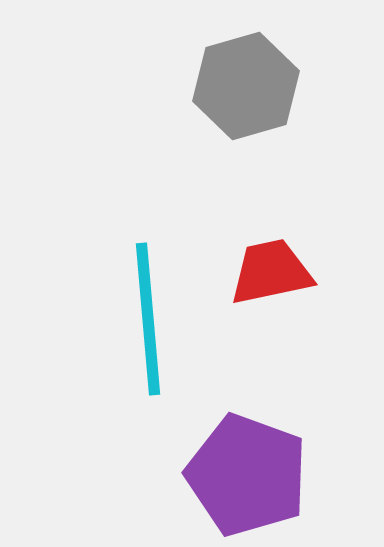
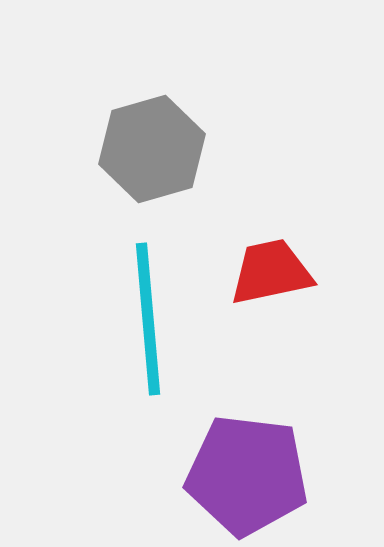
gray hexagon: moved 94 px left, 63 px down
purple pentagon: rotated 13 degrees counterclockwise
